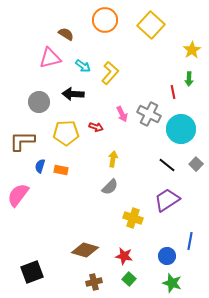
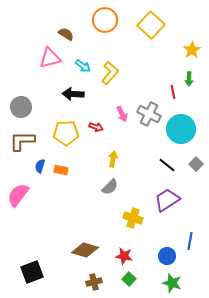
gray circle: moved 18 px left, 5 px down
